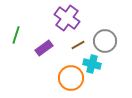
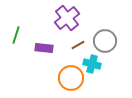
purple cross: rotated 15 degrees clockwise
purple rectangle: rotated 42 degrees clockwise
